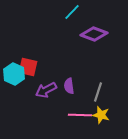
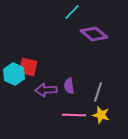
purple diamond: rotated 20 degrees clockwise
purple arrow: rotated 25 degrees clockwise
pink line: moved 6 px left
